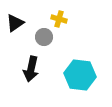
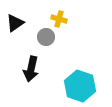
gray circle: moved 2 px right
cyan hexagon: moved 11 px down; rotated 12 degrees clockwise
